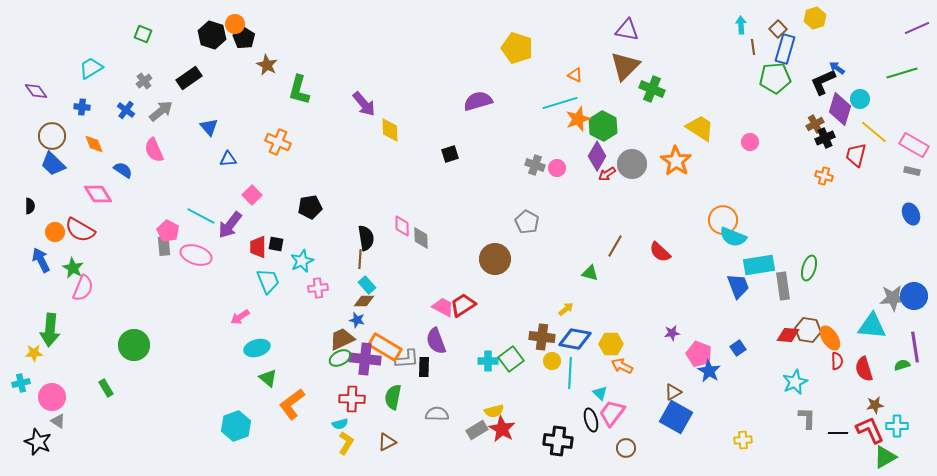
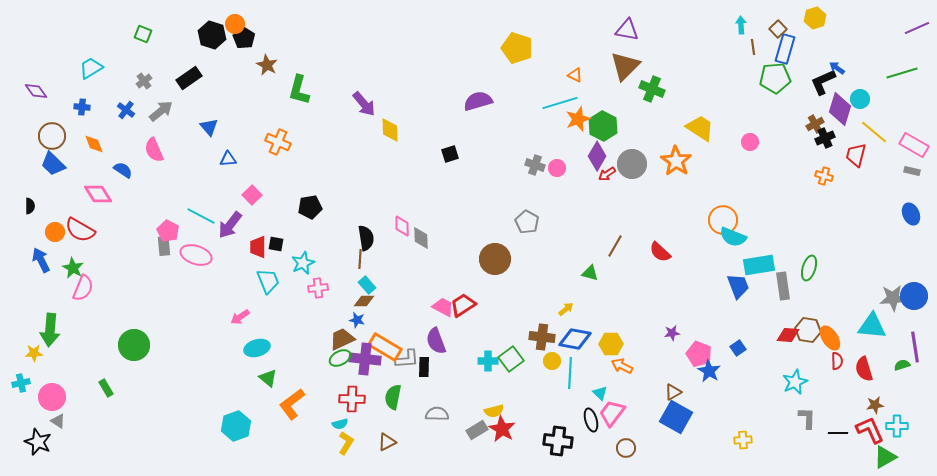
cyan star at (302, 261): moved 1 px right, 2 px down
